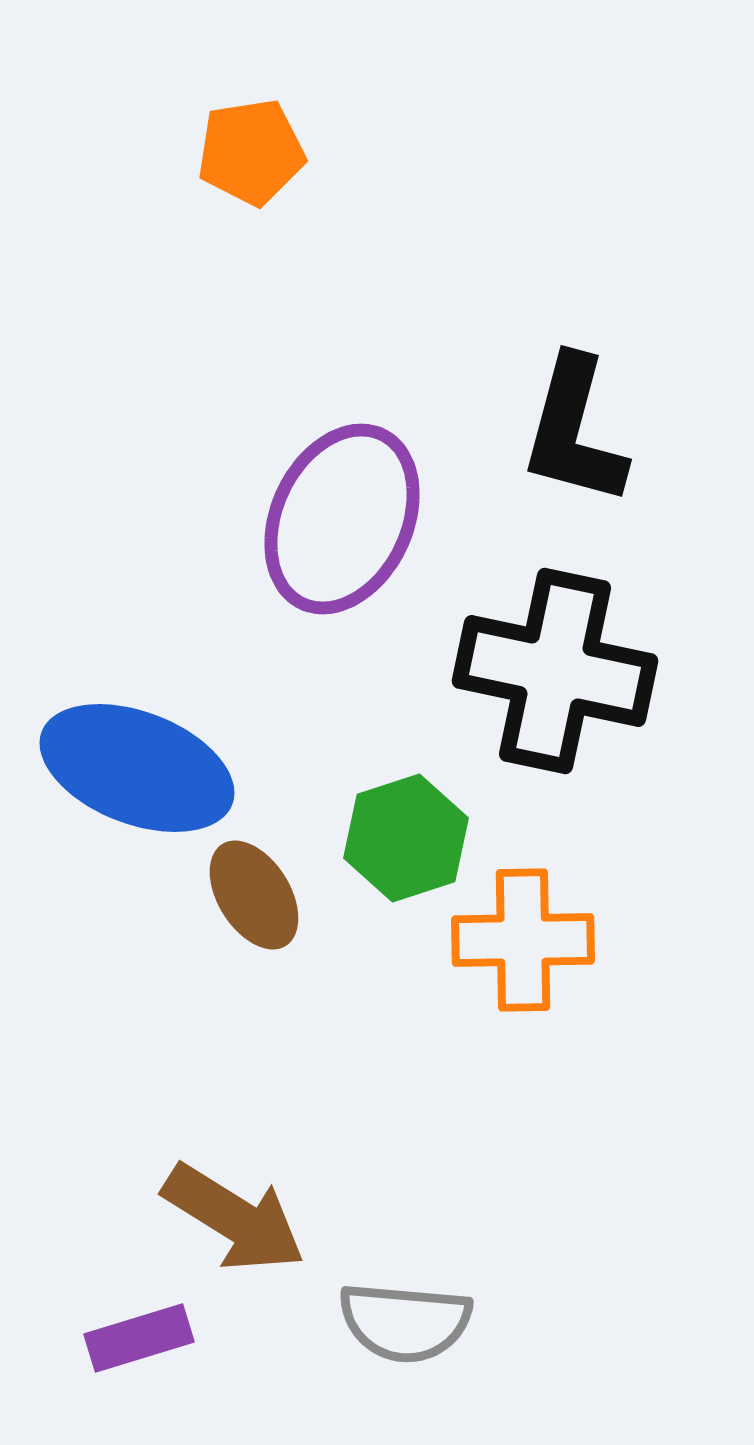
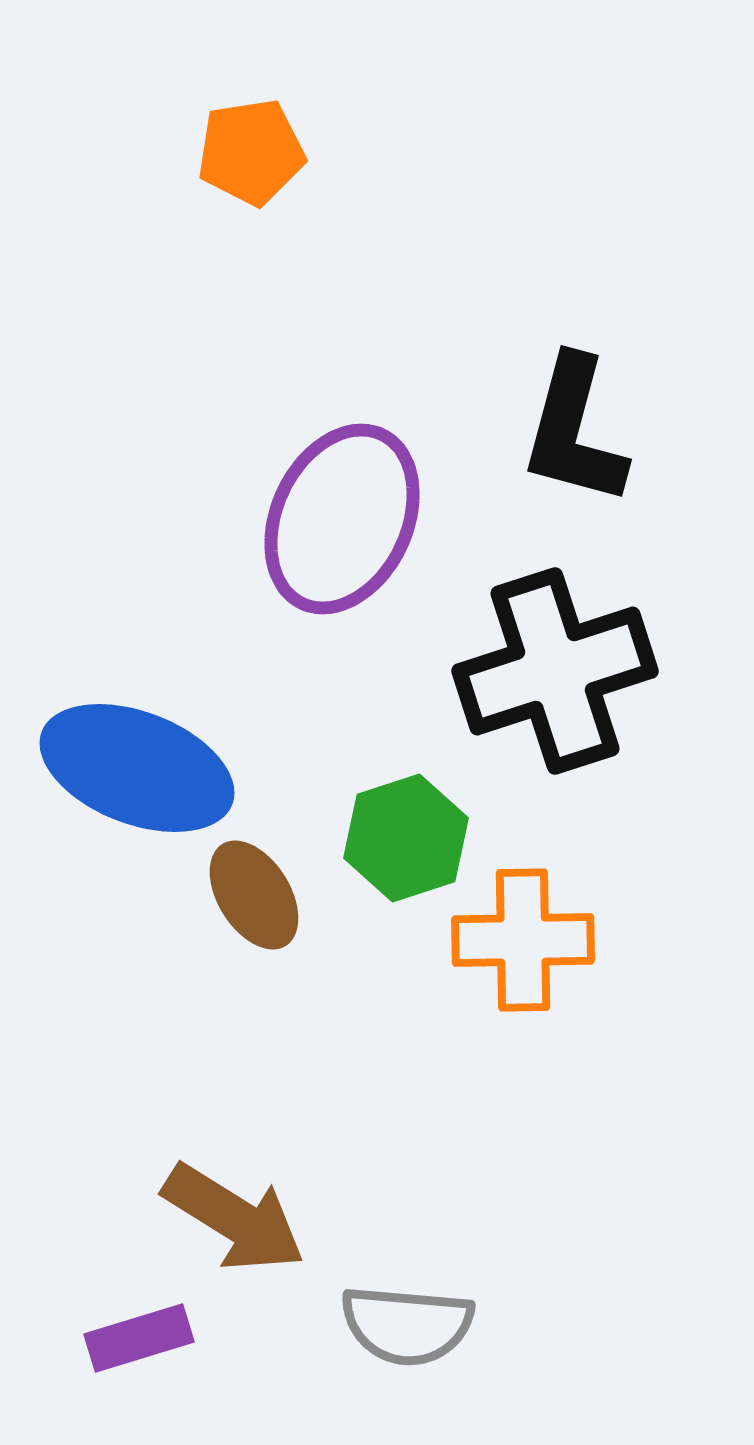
black cross: rotated 30 degrees counterclockwise
gray semicircle: moved 2 px right, 3 px down
